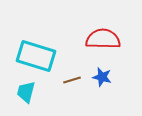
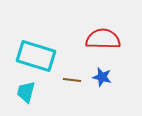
brown line: rotated 24 degrees clockwise
